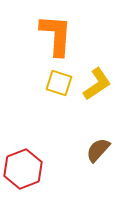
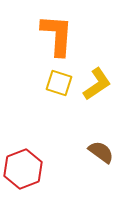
orange L-shape: moved 1 px right
brown semicircle: moved 3 px right, 2 px down; rotated 84 degrees clockwise
